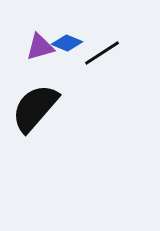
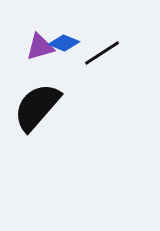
blue diamond: moved 3 px left
black semicircle: moved 2 px right, 1 px up
